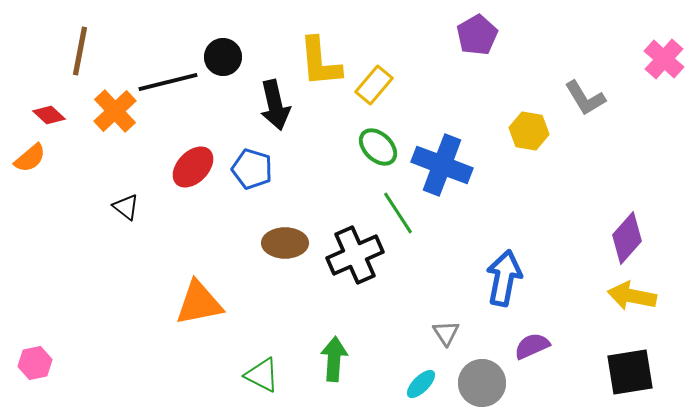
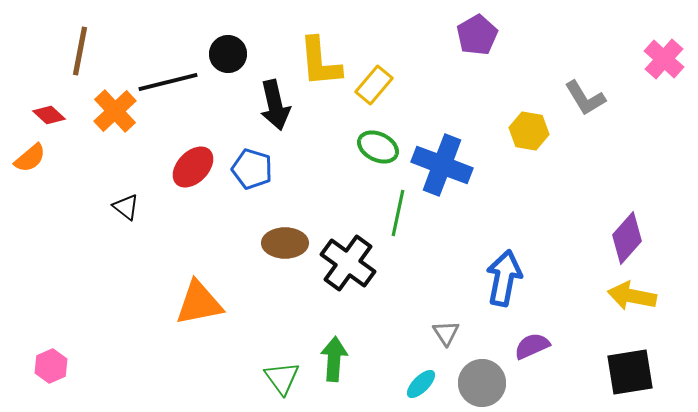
black circle: moved 5 px right, 3 px up
green ellipse: rotated 18 degrees counterclockwise
green line: rotated 45 degrees clockwise
black cross: moved 7 px left, 8 px down; rotated 30 degrees counterclockwise
pink hexagon: moved 16 px right, 3 px down; rotated 12 degrees counterclockwise
green triangle: moved 20 px right, 3 px down; rotated 27 degrees clockwise
